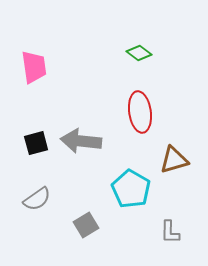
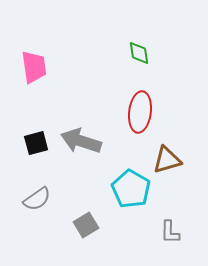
green diamond: rotated 45 degrees clockwise
red ellipse: rotated 15 degrees clockwise
gray arrow: rotated 12 degrees clockwise
brown triangle: moved 7 px left
